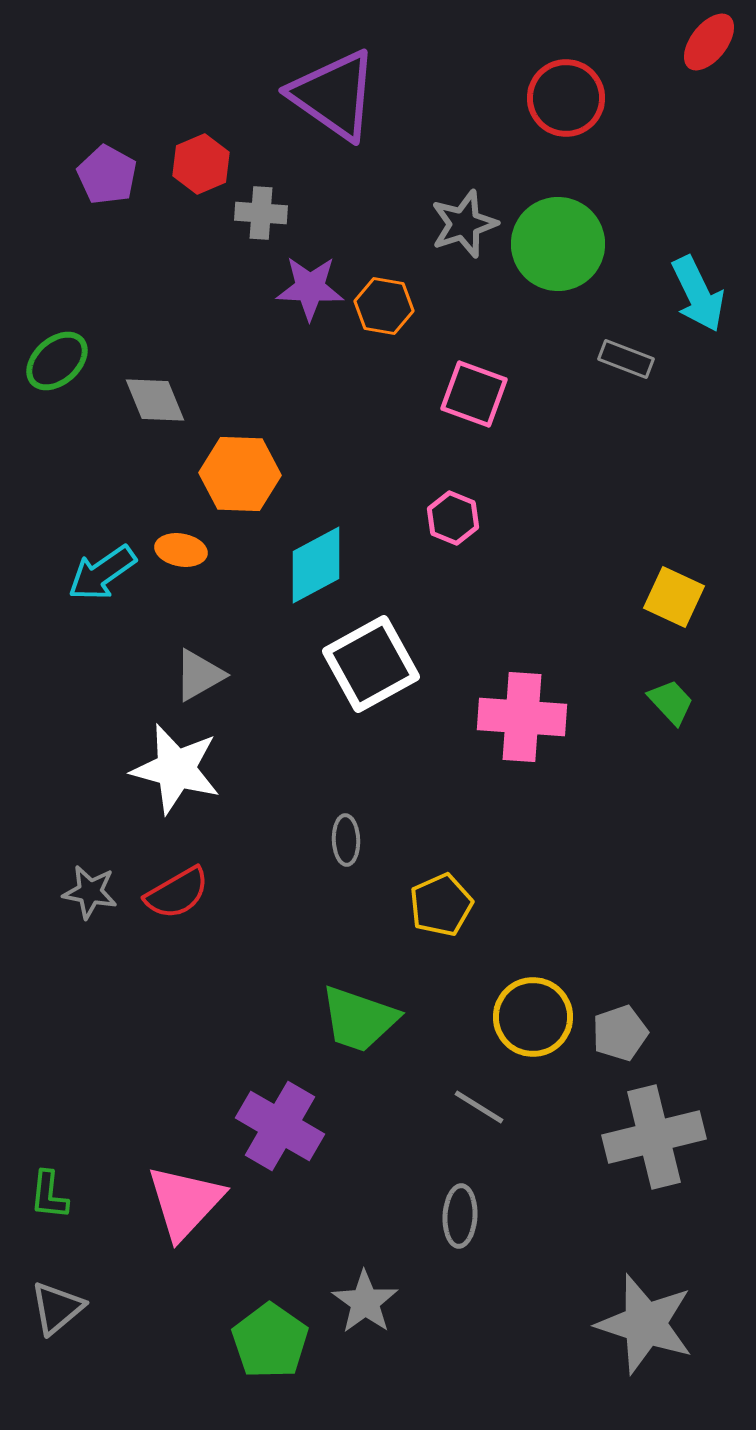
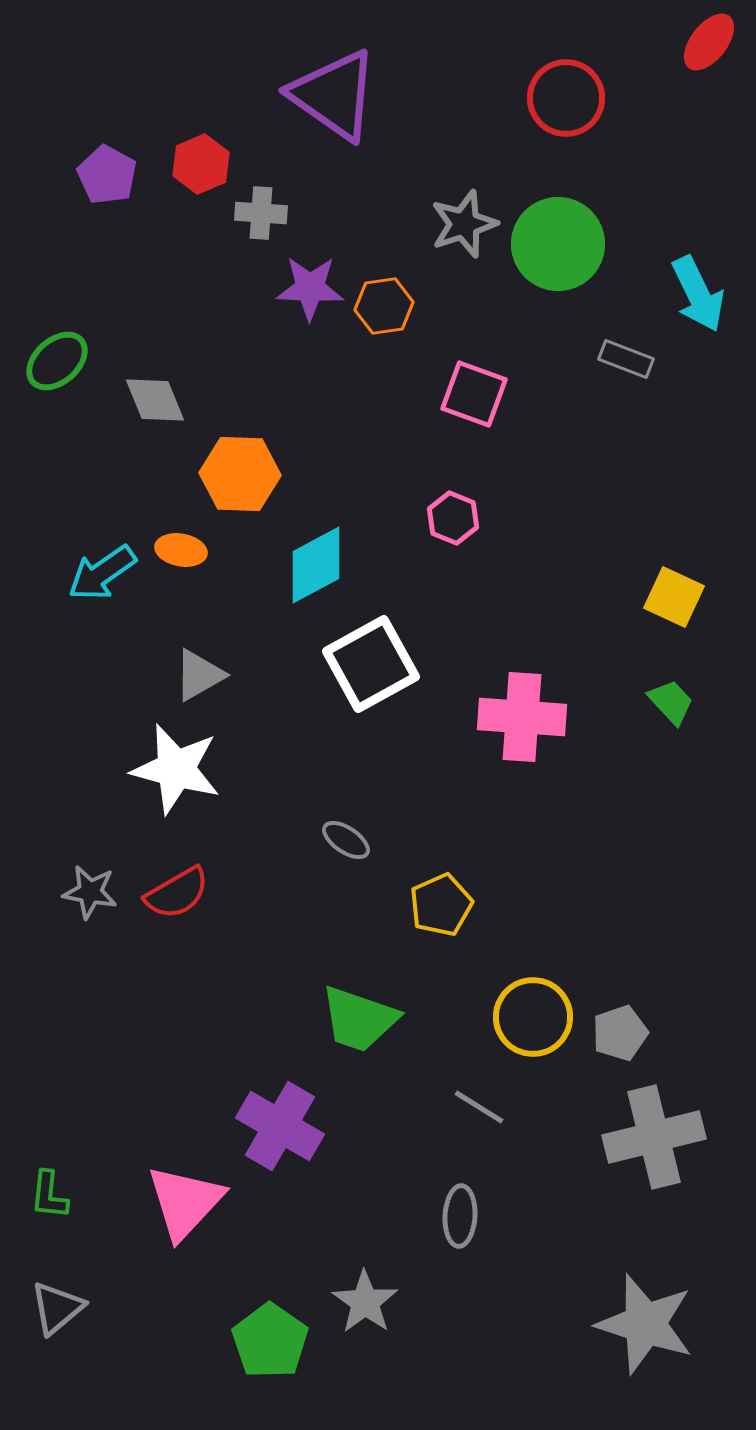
orange hexagon at (384, 306): rotated 18 degrees counterclockwise
gray ellipse at (346, 840): rotated 54 degrees counterclockwise
